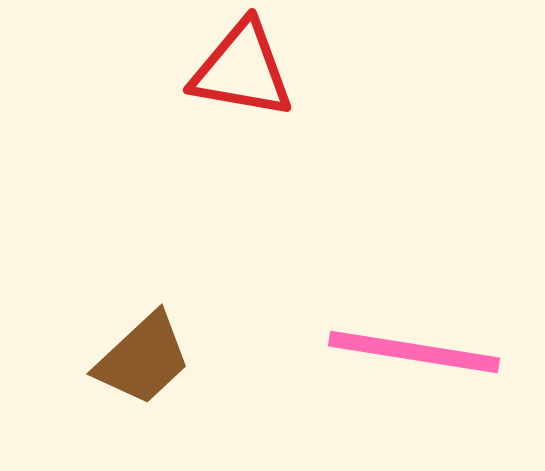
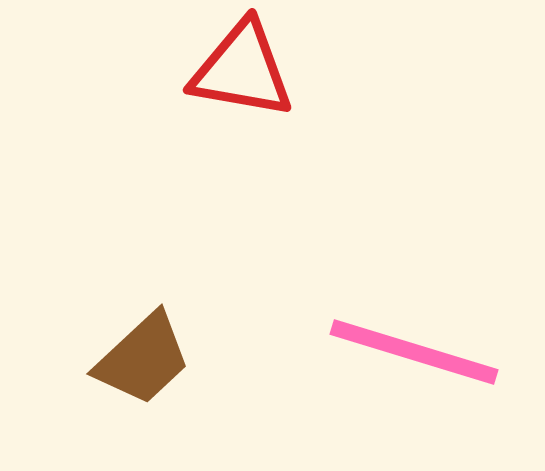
pink line: rotated 8 degrees clockwise
